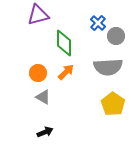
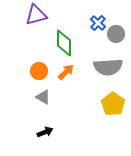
purple triangle: moved 2 px left
gray circle: moved 2 px up
orange circle: moved 1 px right, 2 px up
